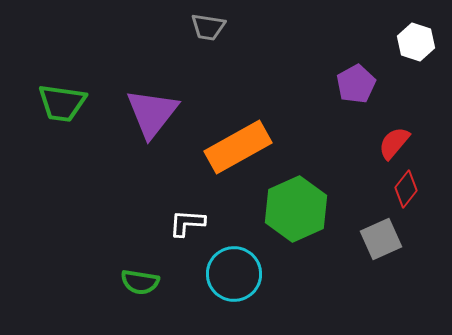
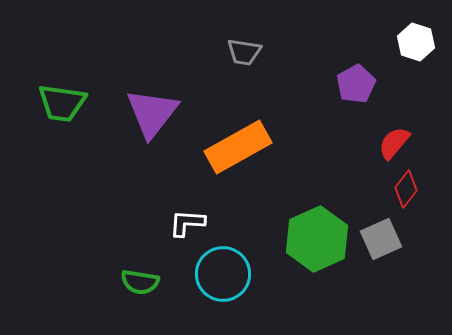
gray trapezoid: moved 36 px right, 25 px down
green hexagon: moved 21 px right, 30 px down
cyan circle: moved 11 px left
